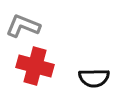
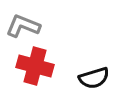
black semicircle: rotated 16 degrees counterclockwise
